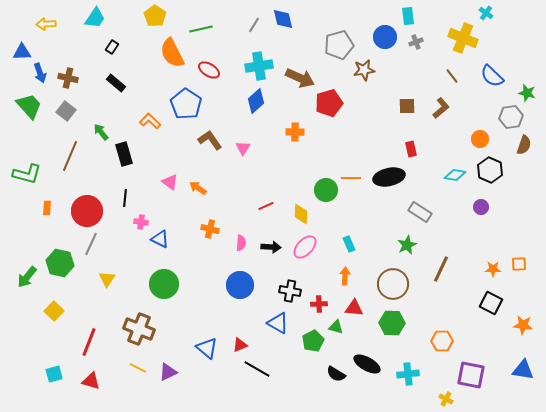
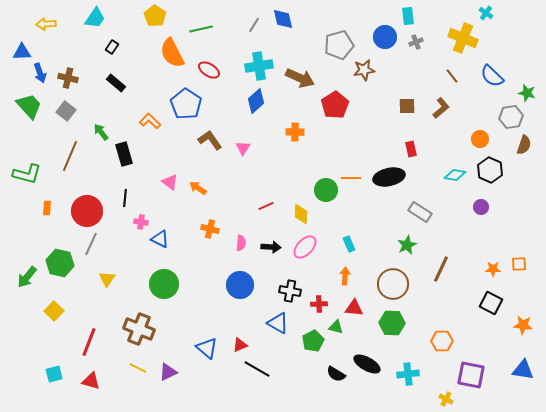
red pentagon at (329, 103): moved 6 px right, 2 px down; rotated 16 degrees counterclockwise
